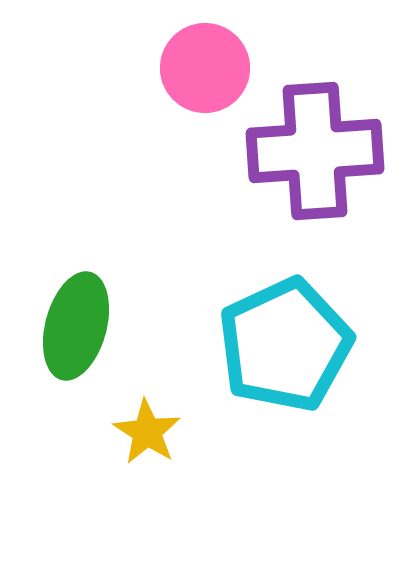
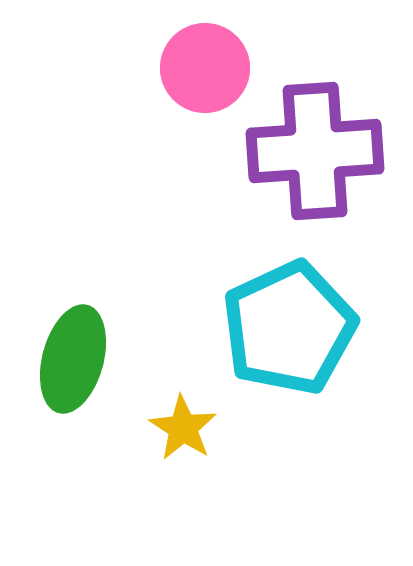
green ellipse: moved 3 px left, 33 px down
cyan pentagon: moved 4 px right, 17 px up
yellow star: moved 36 px right, 4 px up
